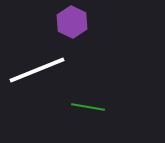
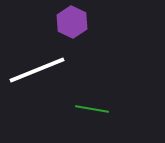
green line: moved 4 px right, 2 px down
